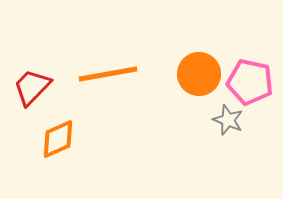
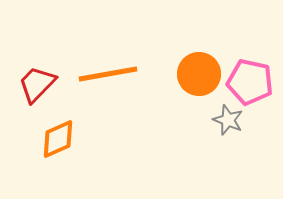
red trapezoid: moved 5 px right, 3 px up
